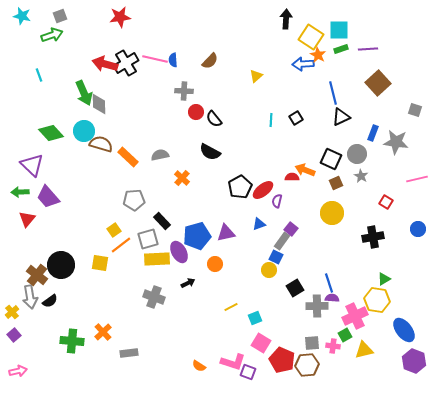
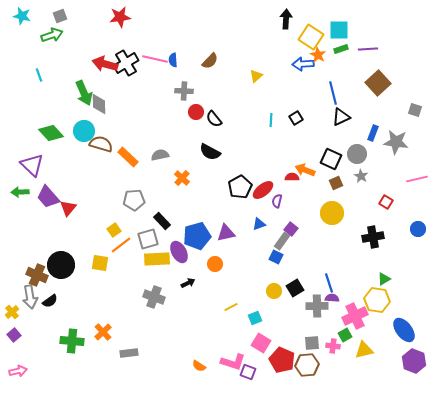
red triangle at (27, 219): moved 41 px right, 11 px up
yellow circle at (269, 270): moved 5 px right, 21 px down
brown cross at (37, 275): rotated 15 degrees counterclockwise
